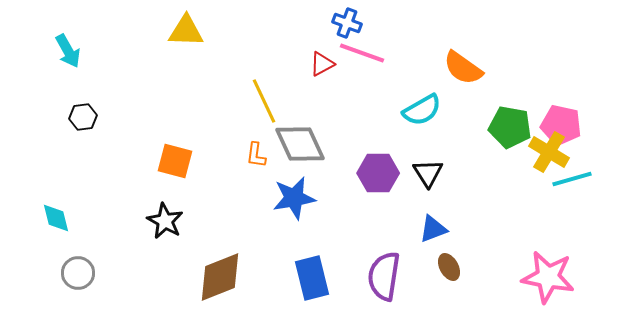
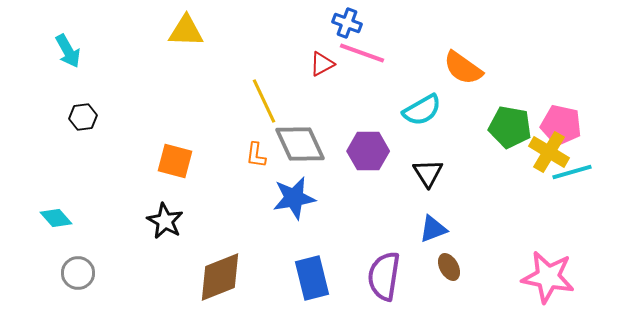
purple hexagon: moved 10 px left, 22 px up
cyan line: moved 7 px up
cyan diamond: rotated 28 degrees counterclockwise
